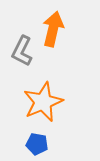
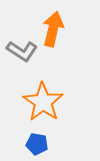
gray L-shape: rotated 84 degrees counterclockwise
orange star: rotated 15 degrees counterclockwise
